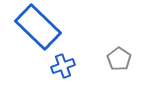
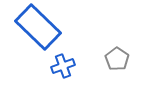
gray pentagon: moved 2 px left
